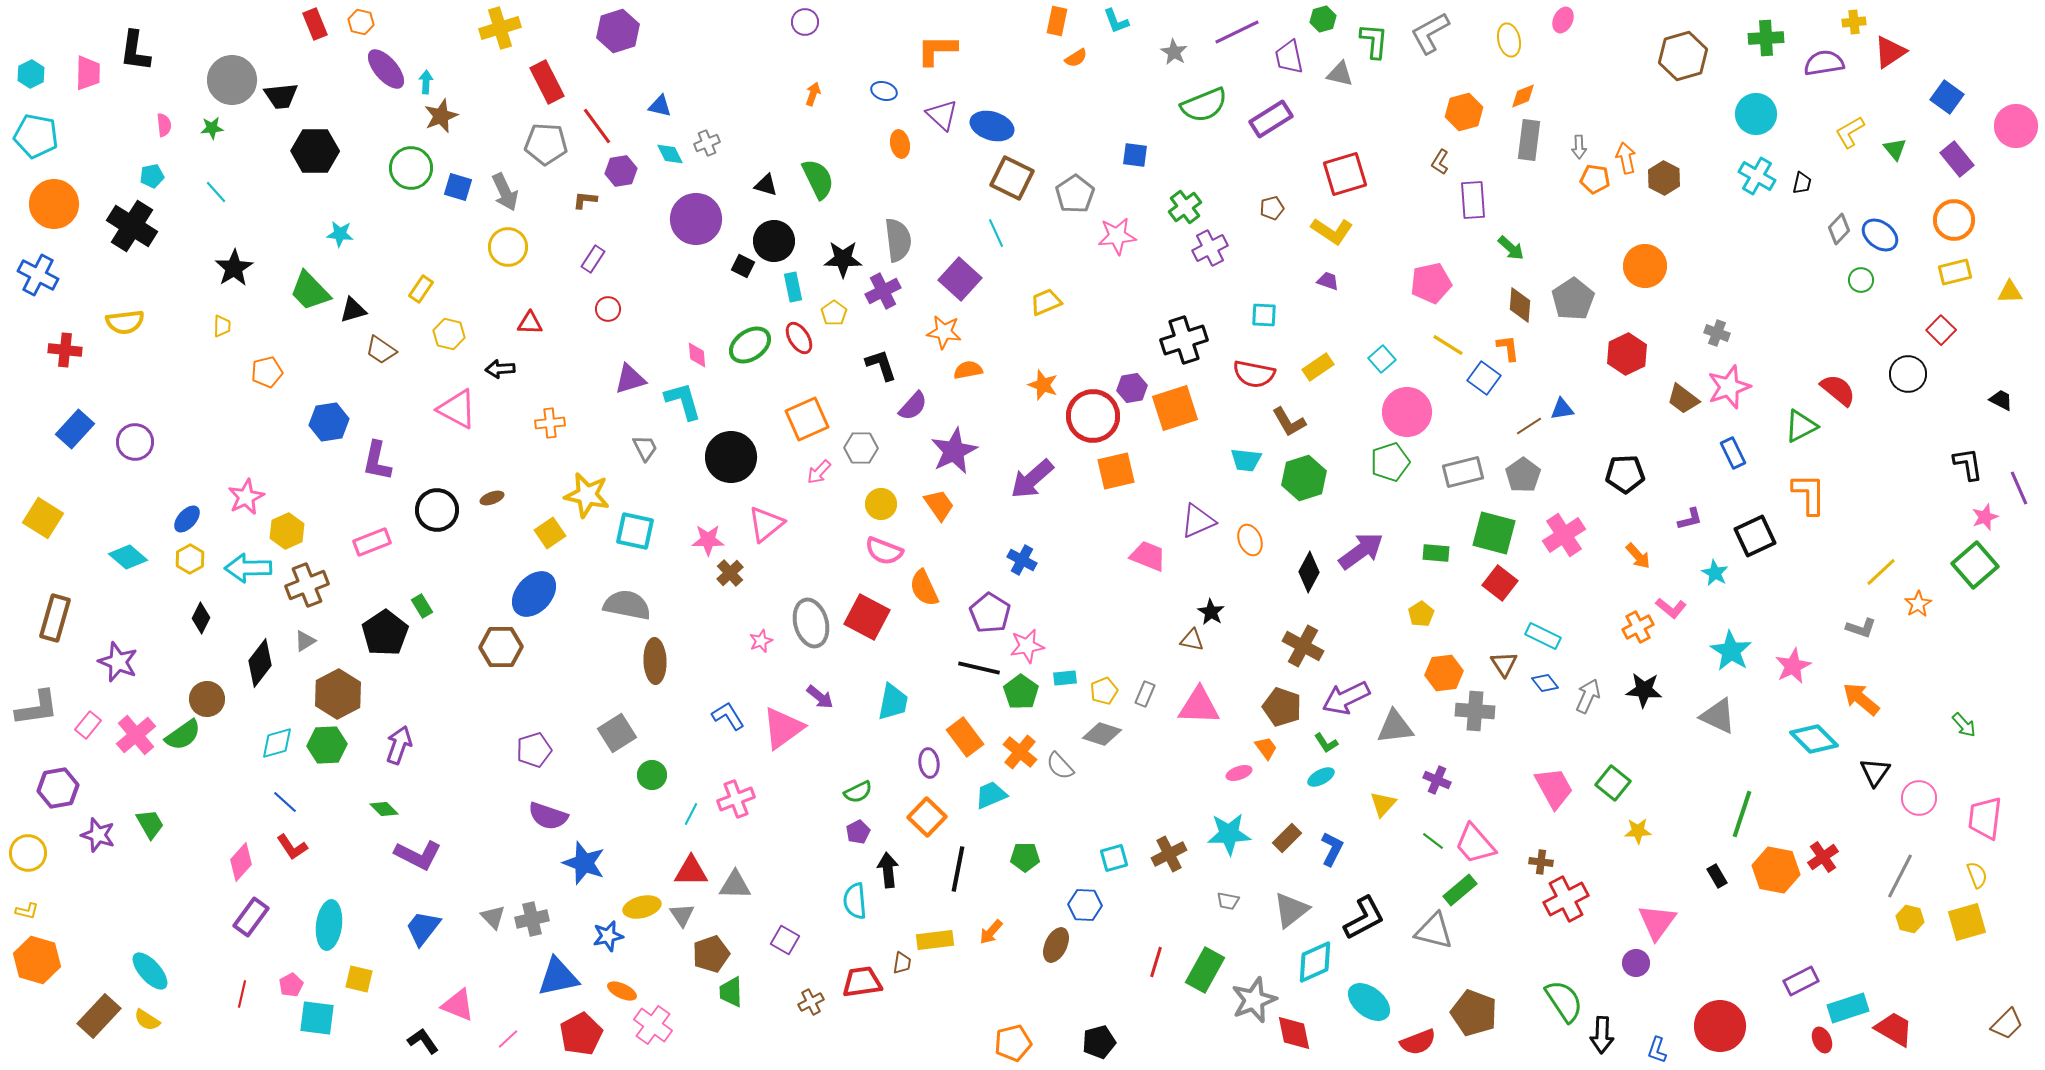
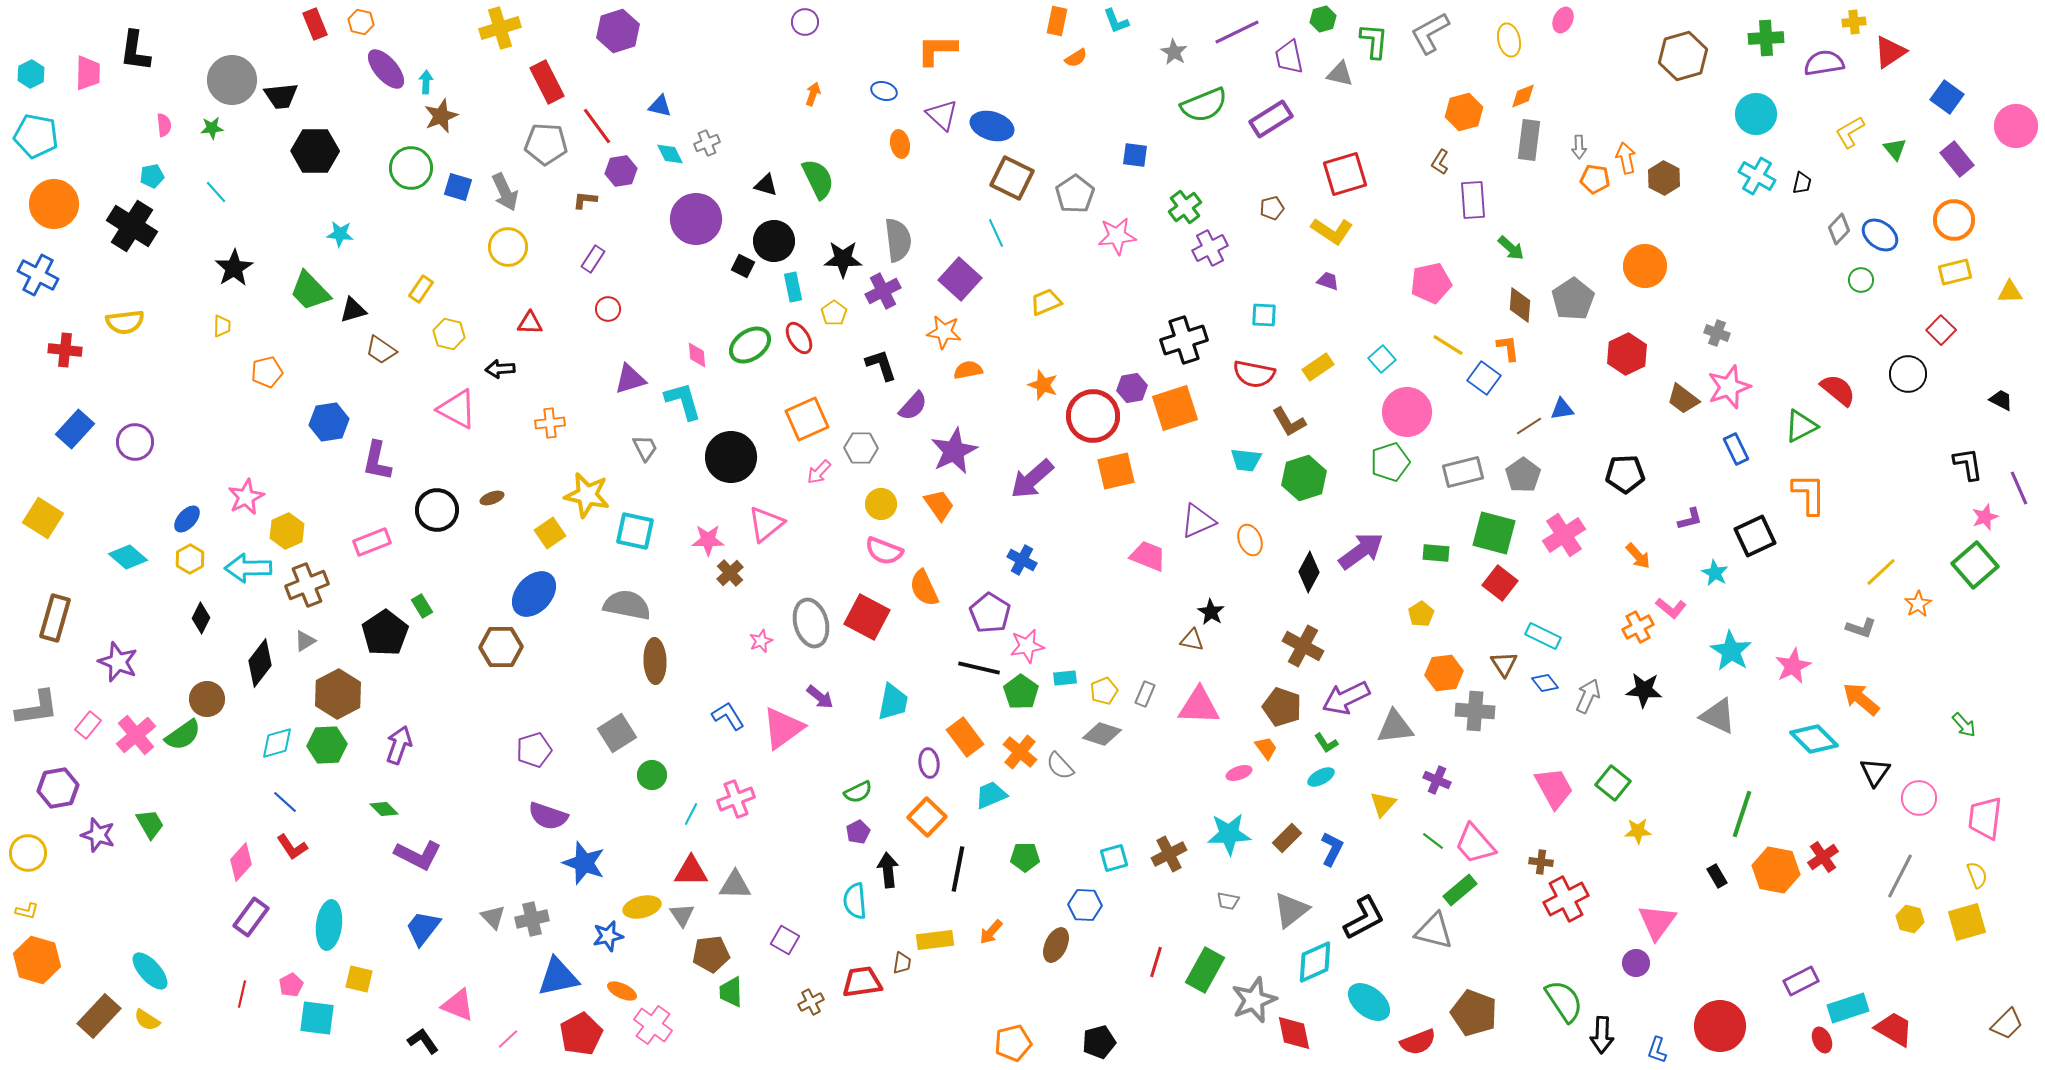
blue rectangle at (1733, 453): moved 3 px right, 4 px up
brown pentagon at (711, 954): rotated 12 degrees clockwise
